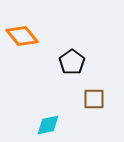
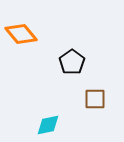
orange diamond: moved 1 px left, 2 px up
brown square: moved 1 px right
